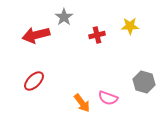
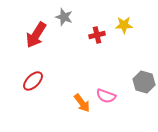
gray star: rotated 18 degrees counterclockwise
yellow star: moved 6 px left, 1 px up
red arrow: rotated 44 degrees counterclockwise
red ellipse: moved 1 px left
pink semicircle: moved 2 px left, 2 px up
